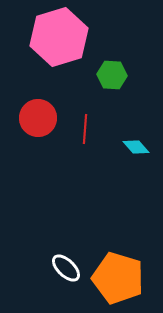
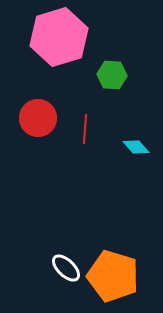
orange pentagon: moved 5 px left, 2 px up
